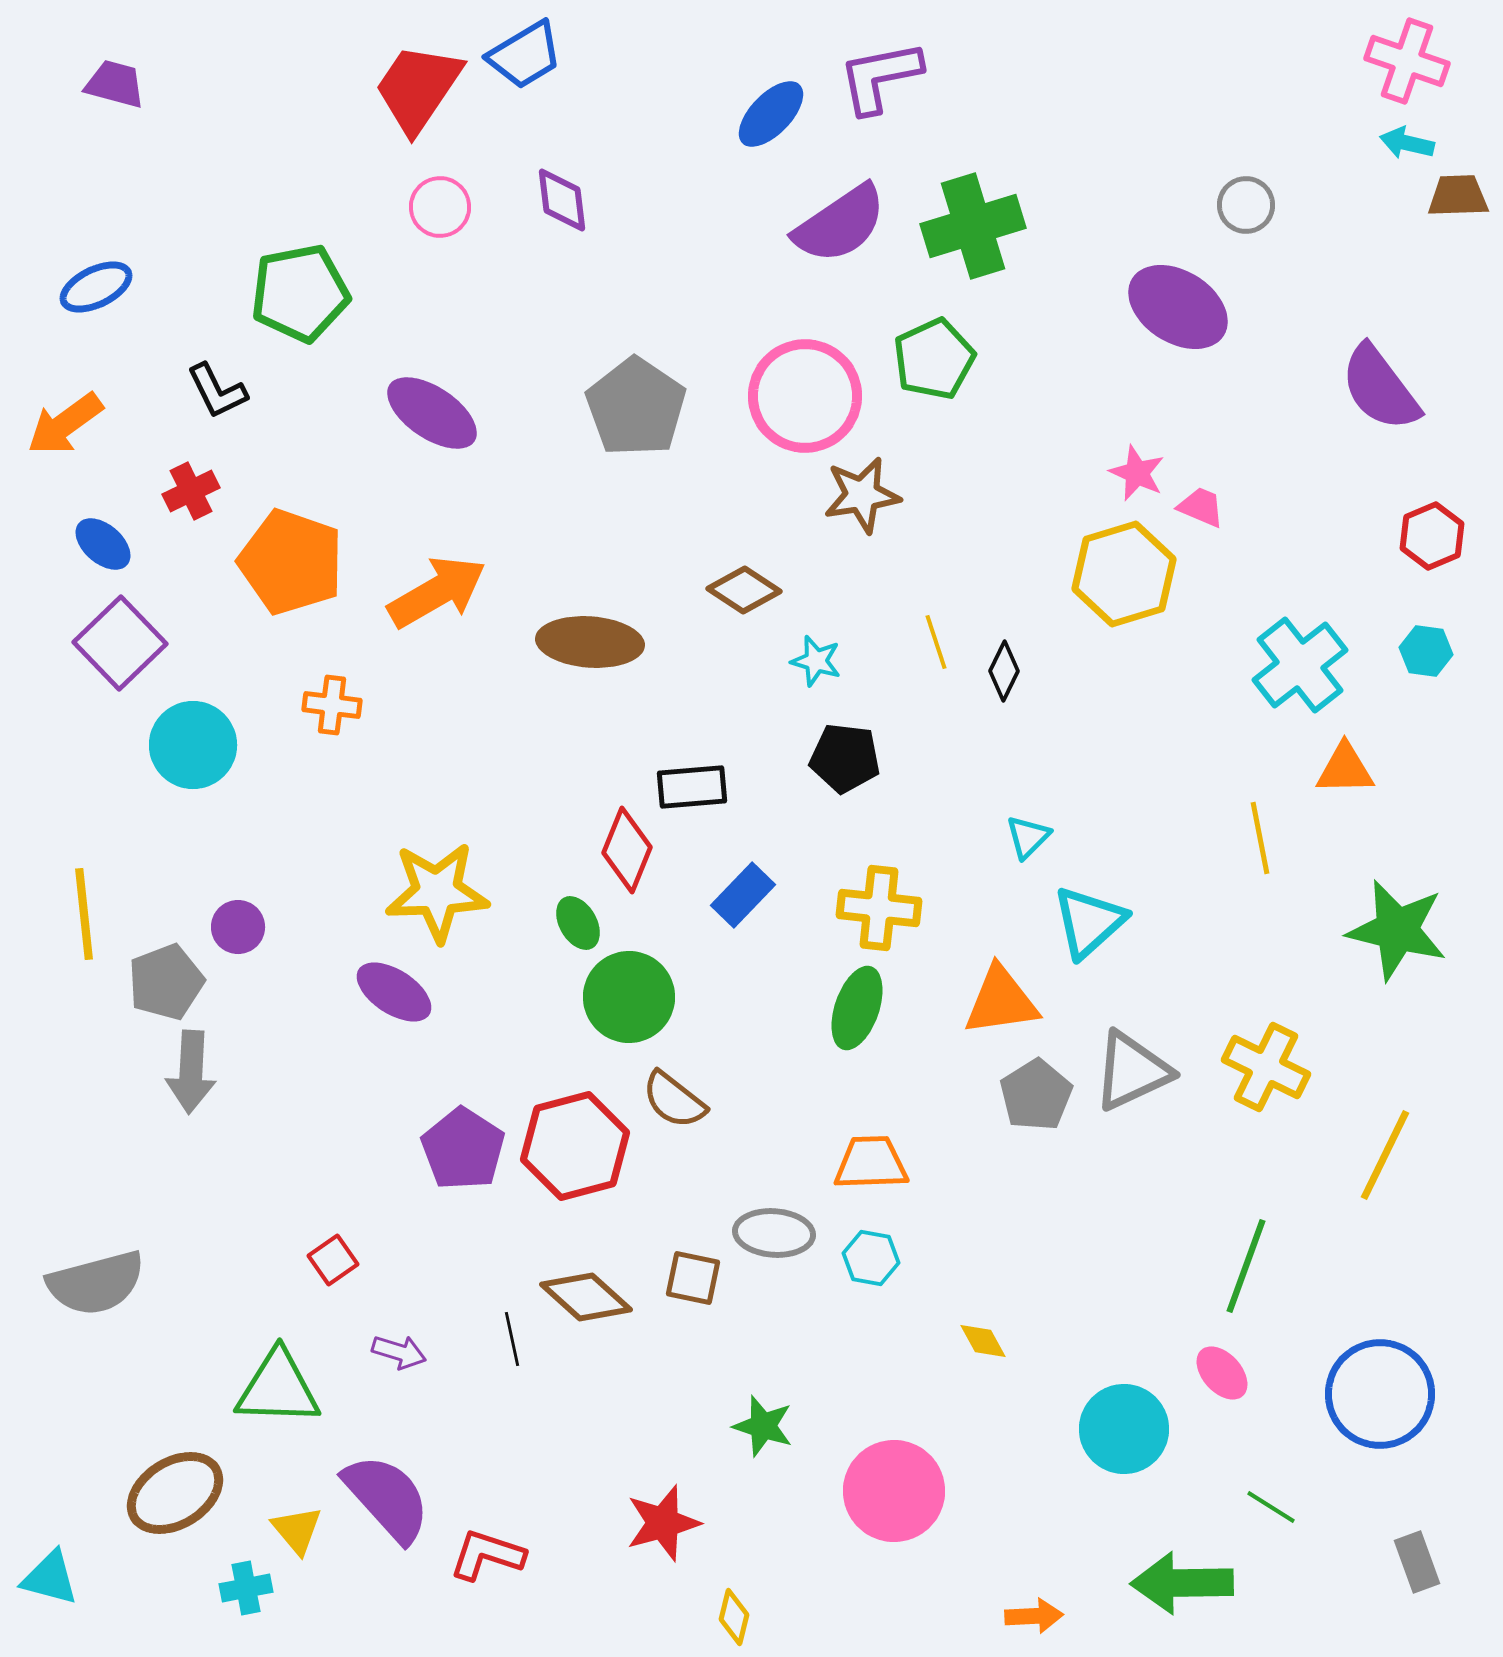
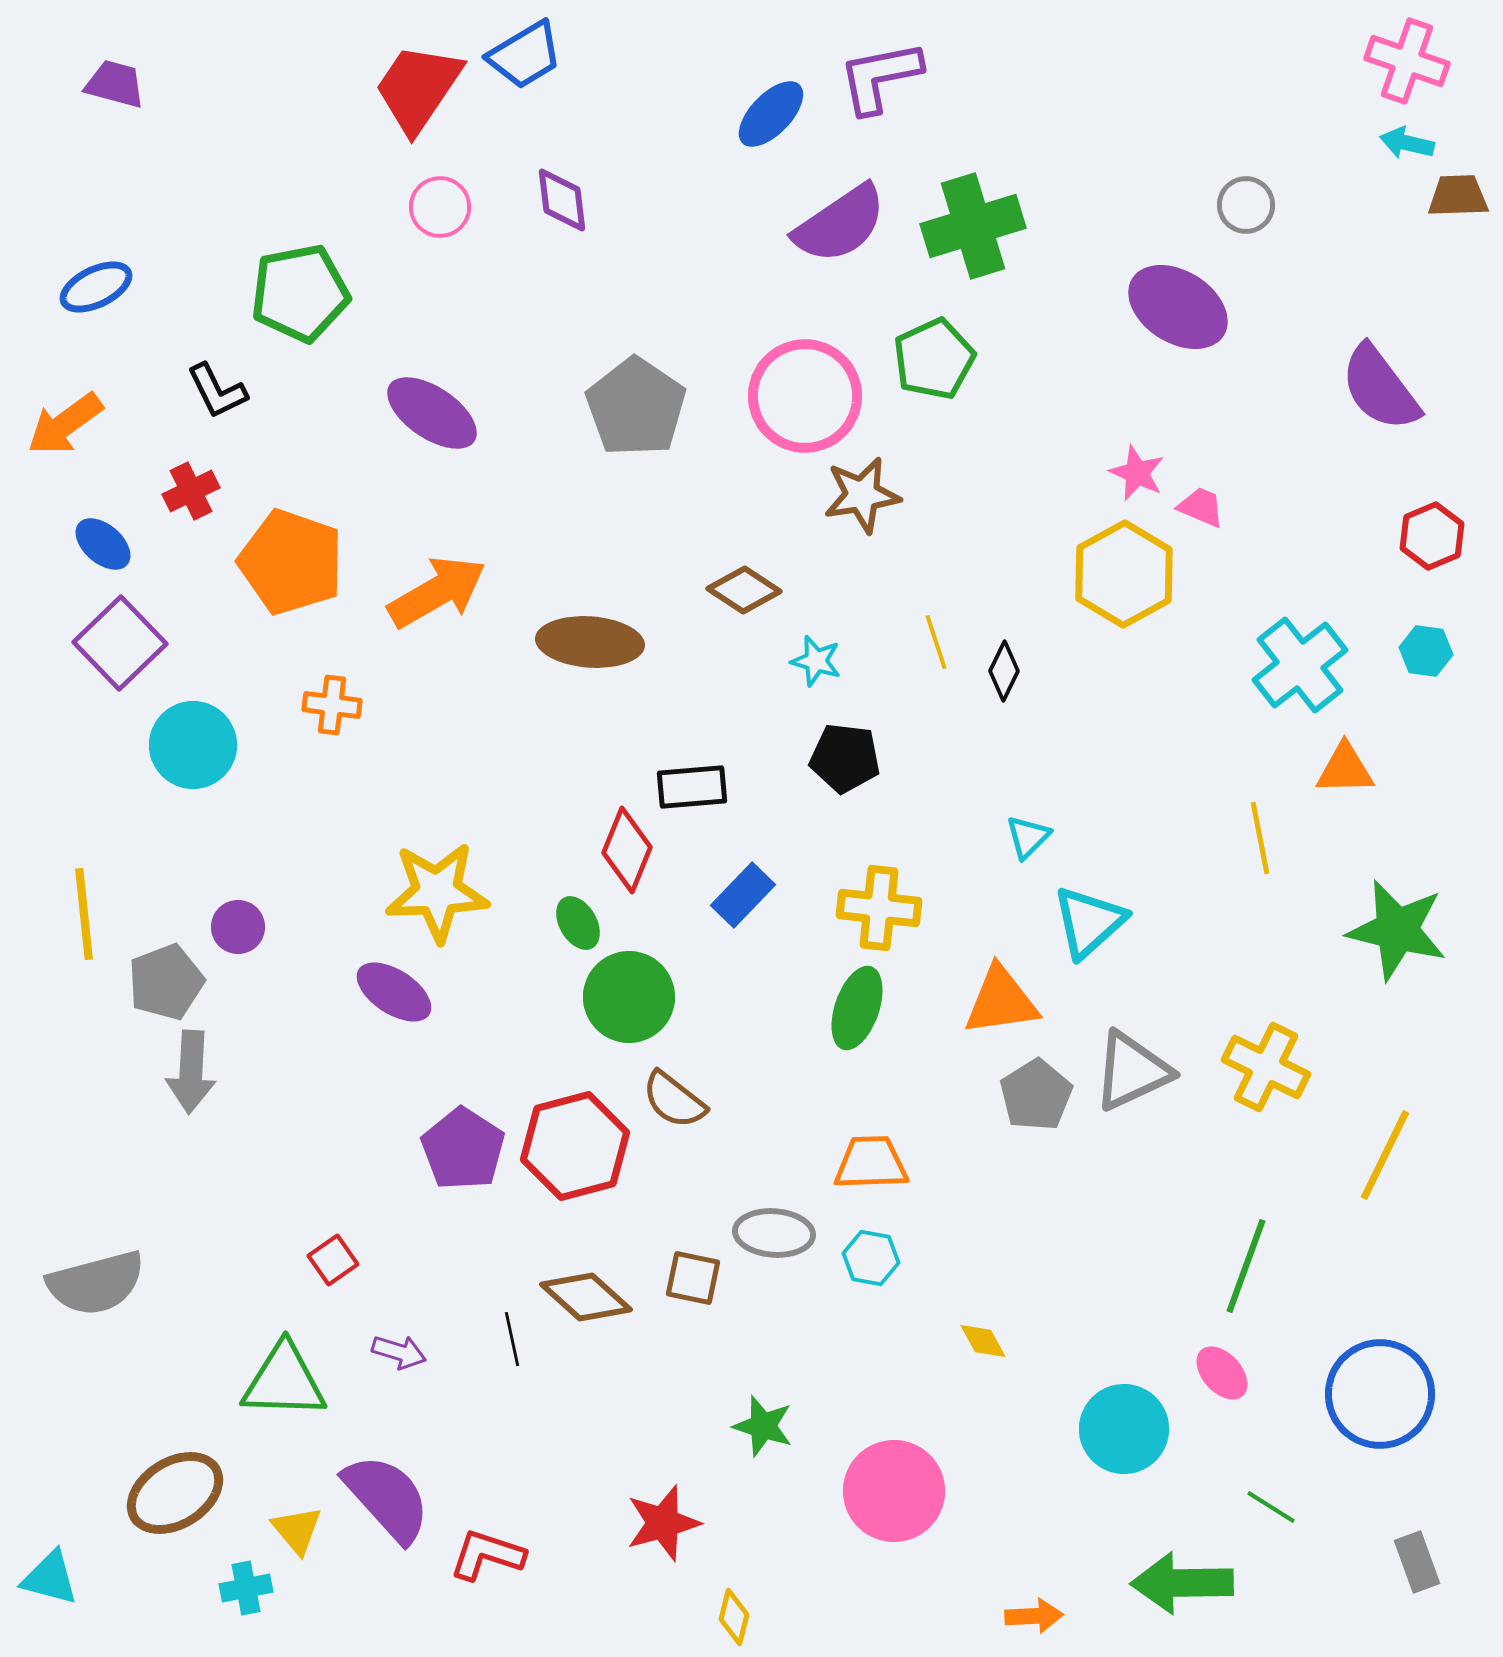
yellow hexagon at (1124, 574): rotated 12 degrees counterclockwise
green triangle at (278, 1388): moved 6 px right, 7 px up
